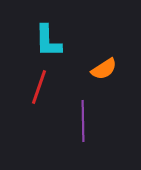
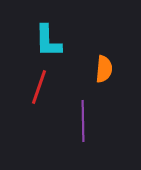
orange semicircle: rotated 52 degrees counterclockwise
